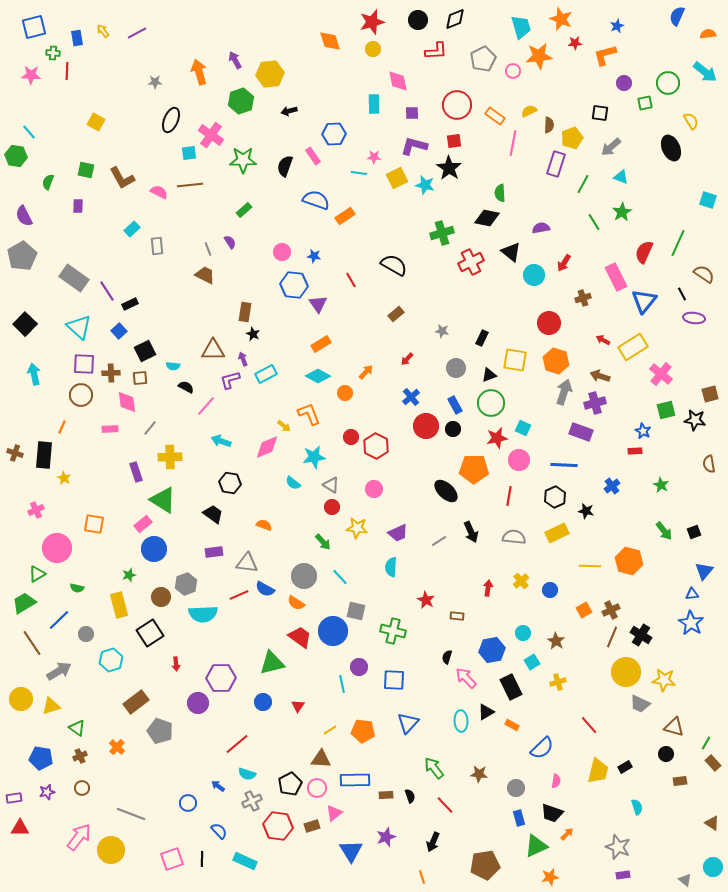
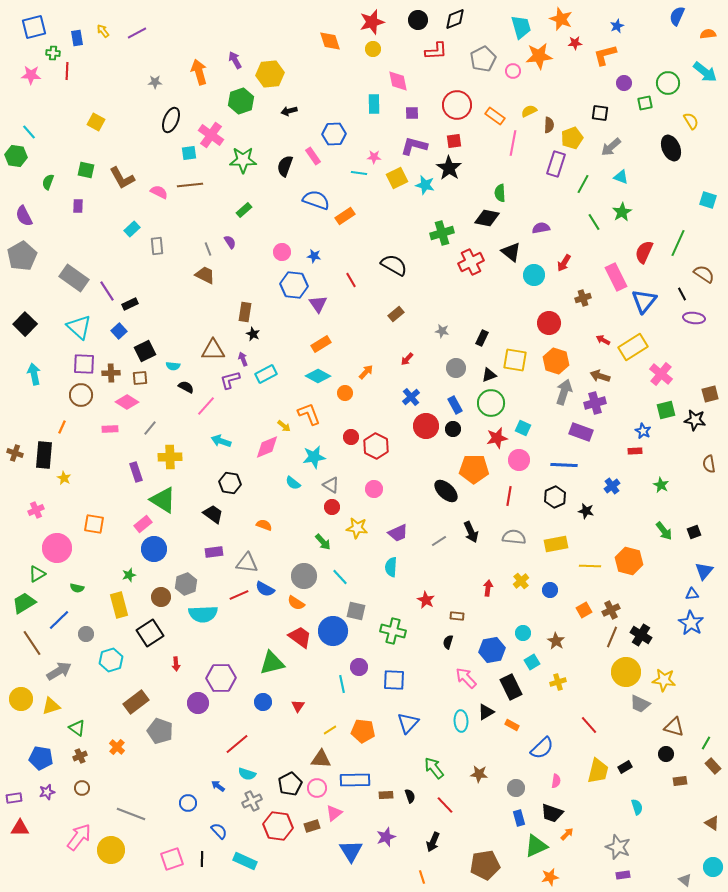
pink diamond at (127, 402): rotated 50 degrees counterclockwise
yellow rectangle at (557, 533): moved 1 px left, 11 px down; rotated 15 degrees clockwise
black semicircle at (447, 657): moved 1 px right, 15 px up
brown rectangle at (713, 763): moved 3 px down
